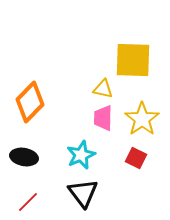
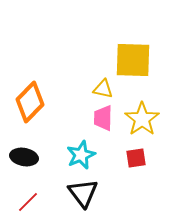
red square: rotated 35 degrees counterclockwise
